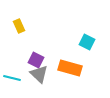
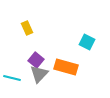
yellow rectangle: moved 8 px right, 2 px down
purple square: rotated 14 degrees clockwise
orange rectangle: moved 4 px left, 1 px up
gray triangle: rotated 30 degrees clockwise
